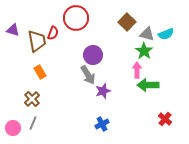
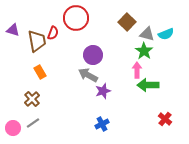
gray arrow: rotated 150 degrees clockwise
gray line: rotated 32 degrees clockwise
